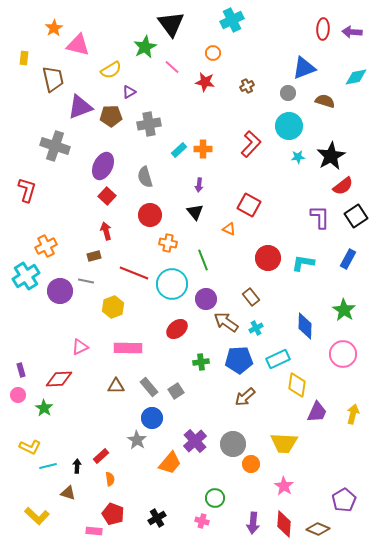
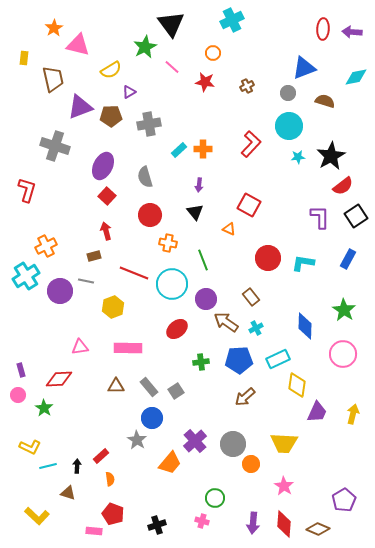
pink triangle at (80, 347): rotated 18 degrees clockwise
black cross at (157, 518): moved 7 px down; rotated 12 degrees clockwise
